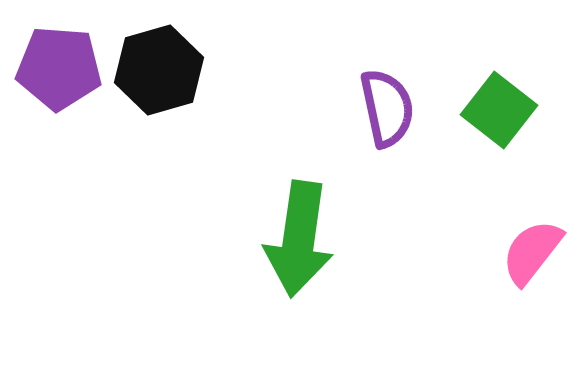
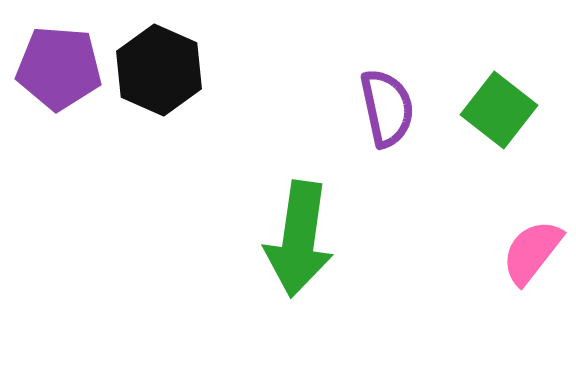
black hexagon: rotated 20 degrees counterclockwise
